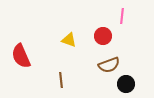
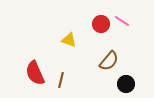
pink line: moved 5 px down; rotated 63 degrees counterclockwise
red circle: moved 2 px left, 12 px up
red semicircle: moved 14 px right, 17 px down
brown semicircle: moved 4 px up; rotated 30 degrees counterclockwise
brown line: rotated 21 degrees clockwise
